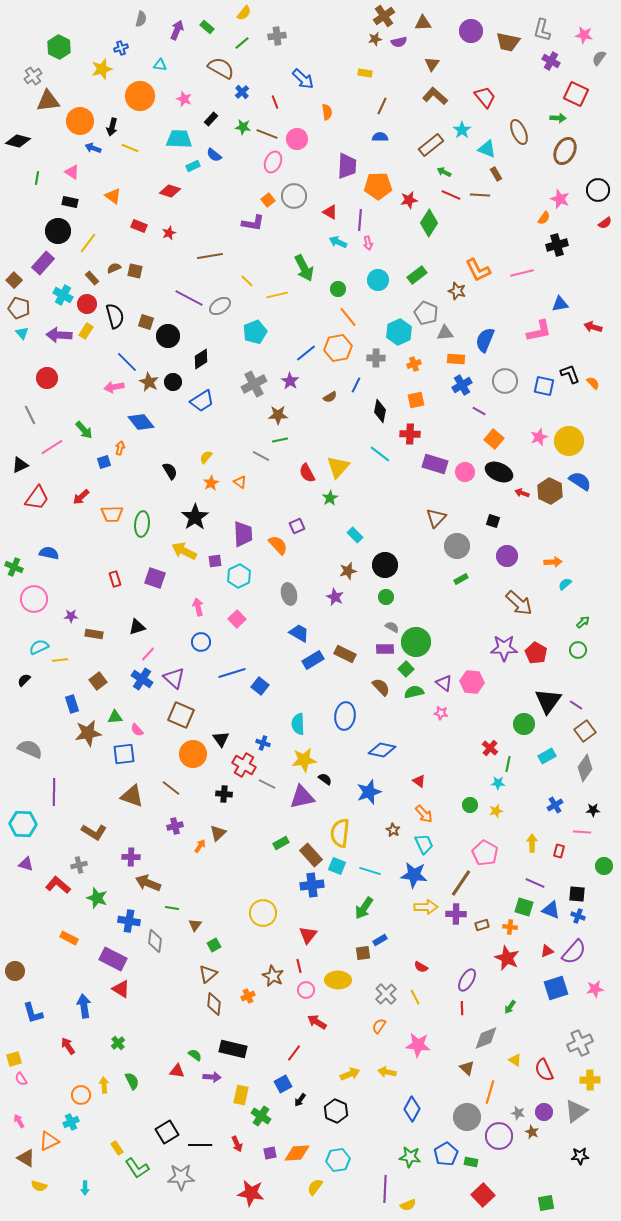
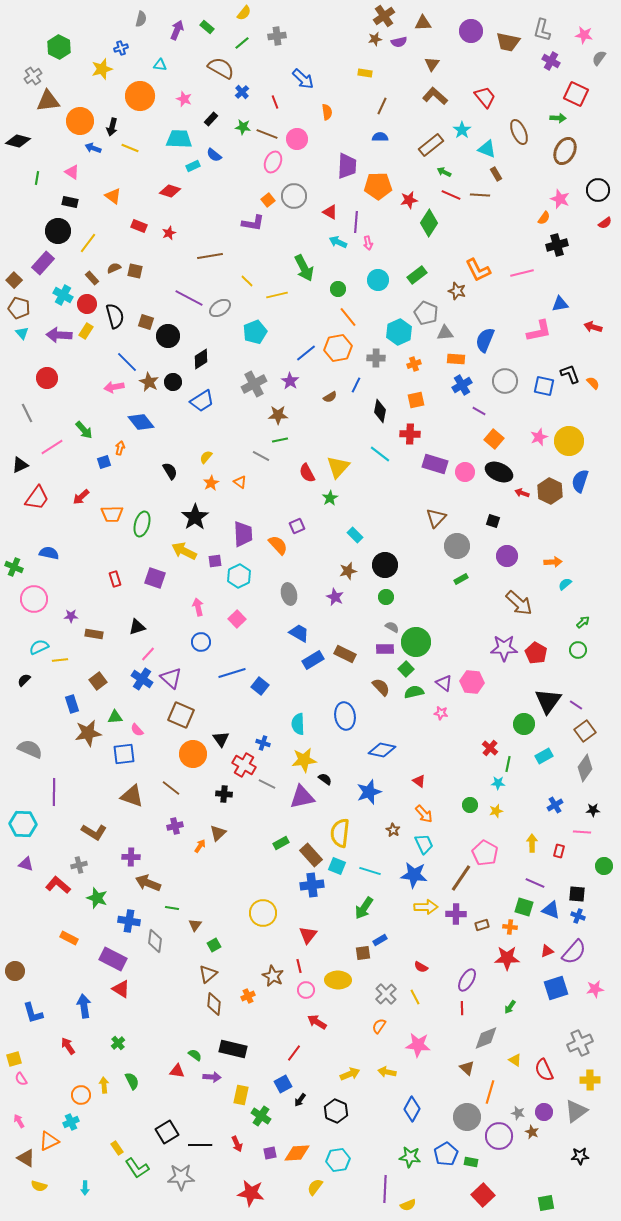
purple line at (360, 220): moved 4 px left, 2 px down
gray ellipse at (220, 306): moved 2 px down
gray line at (30, 415): moved 3 px left, 2 px up
blue semicircle at (580, 481): rotated 105 degrees counterclockwise
green ellipse at (142, 524): rotated 10 degrees clockwise
purple triangle at (174, 678): moved 3 px left
blue ellipse at (345, 716): rotated 16 degrees counterclockwise
cyan rectangle at (547, 756): moved 3 px left
brown line at (461, 883): moved 5 px up
red star at (507, 958): rotated 25 degrees counterclockwise
